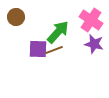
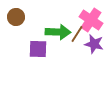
green arrow: rotated 50 degrees clockwise
brown line: moved 23 px right, 16 px up; rotated 36 degrees counterclockwise
